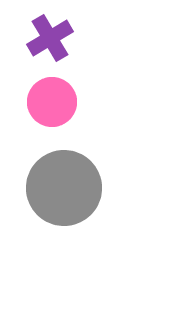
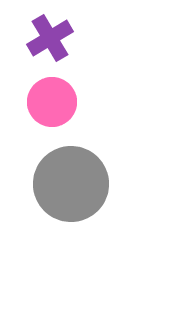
gray circle: moved 7 px right, 4 px up
